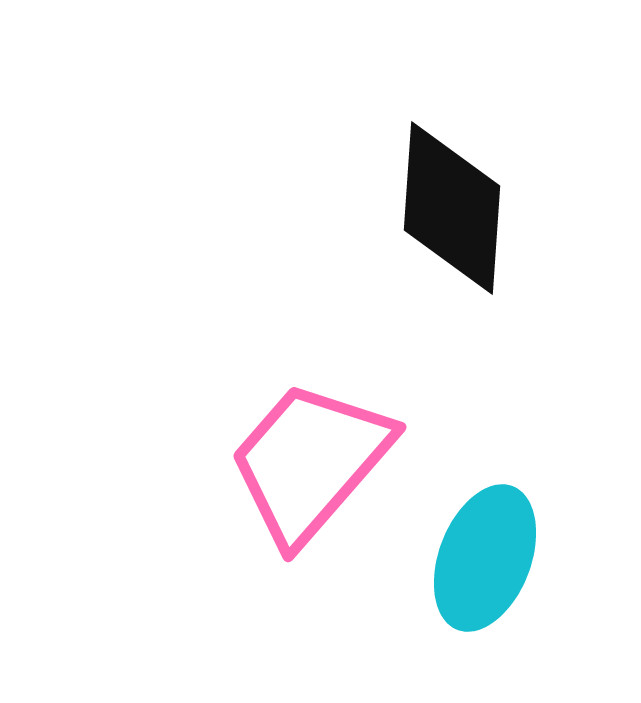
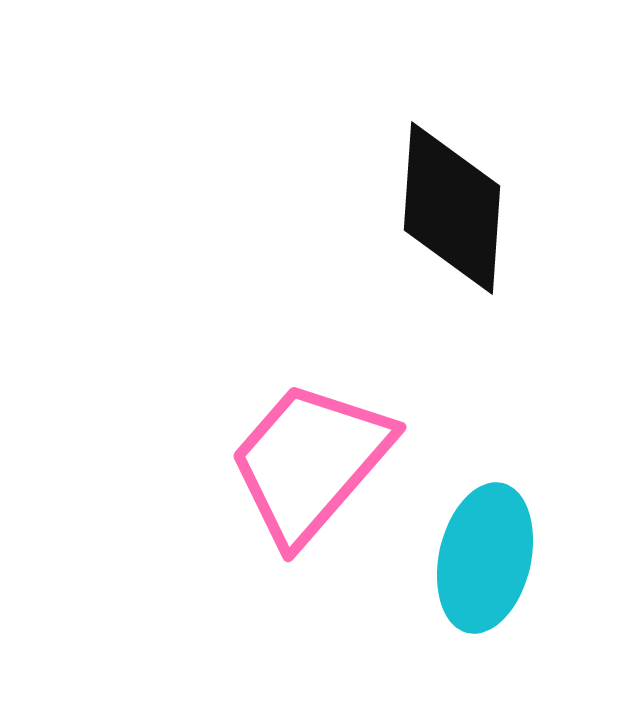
cyan ellipse: rotated 8 degrees counterclockwise
